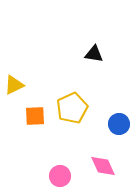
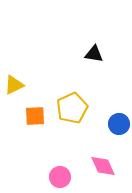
pink circle: moved 1 px down
